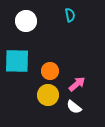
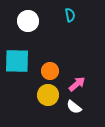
white circle: moved 2 px right
